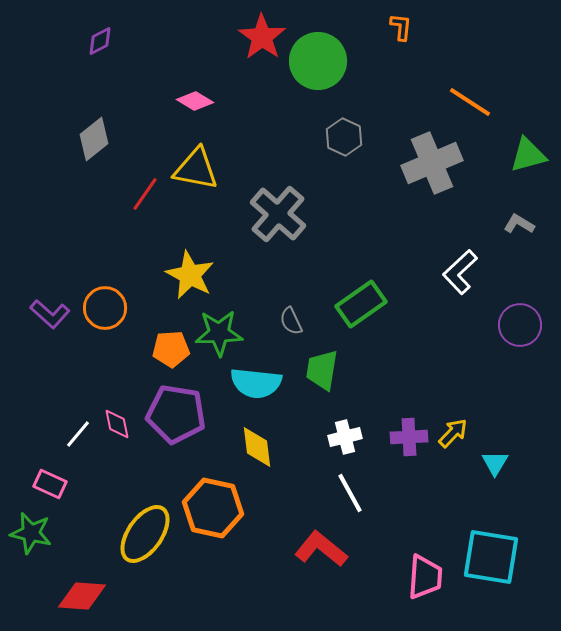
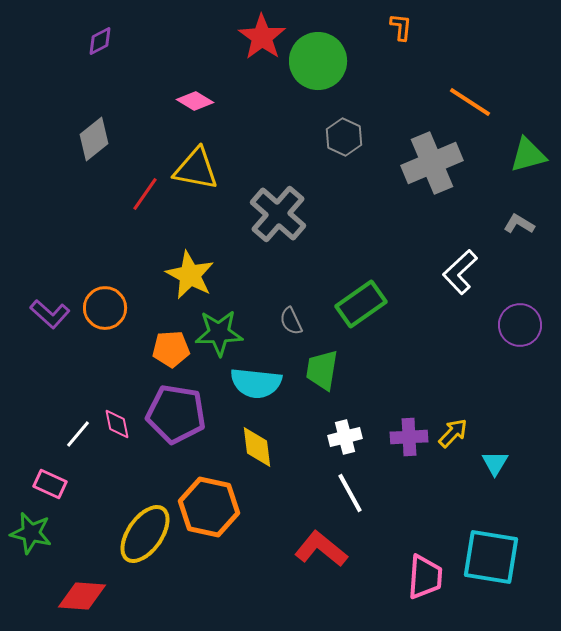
orange hexagon at (213, 508): moved 4 px left, 1 px up
